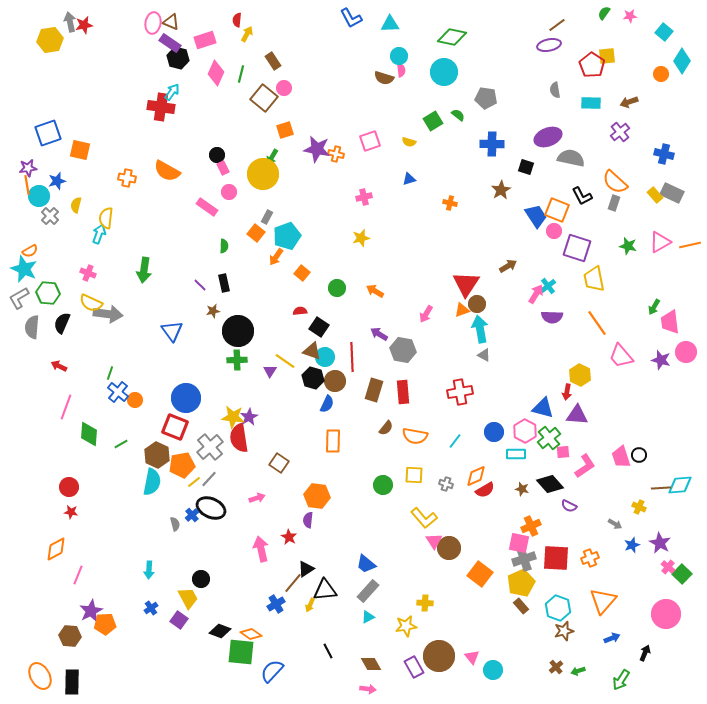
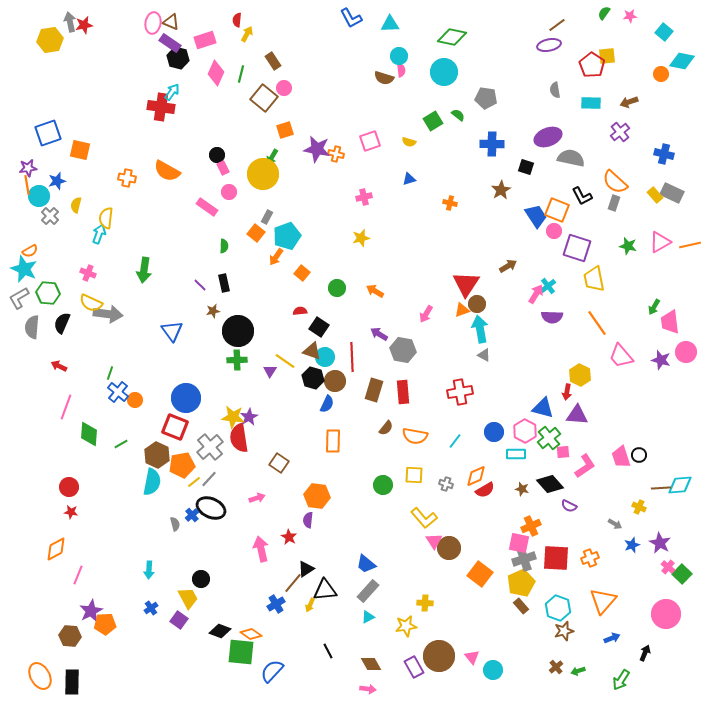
cyan diamond at (682, 61): rotated 70 degrees clockwise
